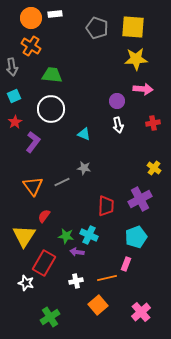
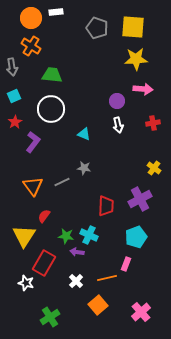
white rectangle: moved 1 px right, 2 px up
white cross: rotated 32 degrees counterclockwise
